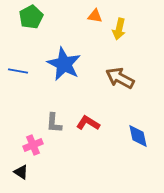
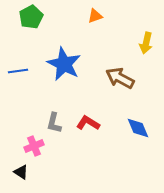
orange triangle: rotated 28 degrees counterclockwise
yellow arrow: moved 27 px right, 14 px down
blue line: rotated 18 degrees counterclockwise
gray L-shape: rotated 10 degrees clockwise
blue diamond: moved 8 px up; rotated 10 degrees counterclockwise
pink cross: moved 1 px right, 1 px down
